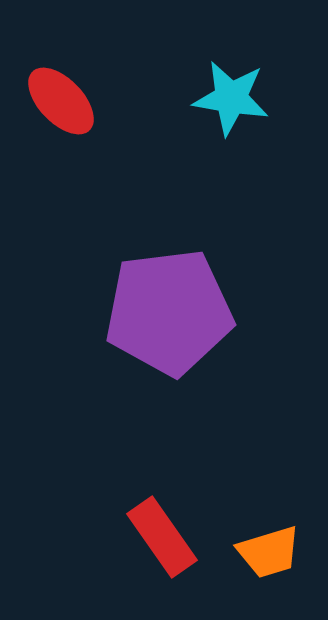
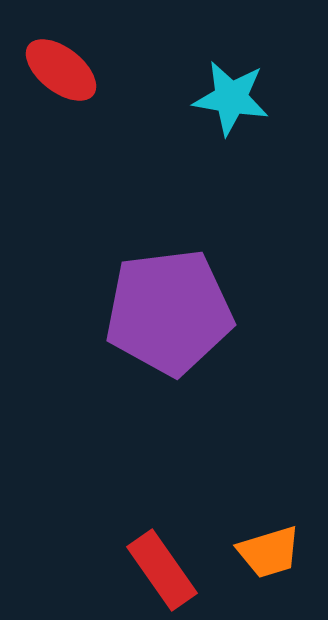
red ellipse: moved 31 px up; rotated 8 degrees counterclockwise
red rectangle: moved 33 px down
